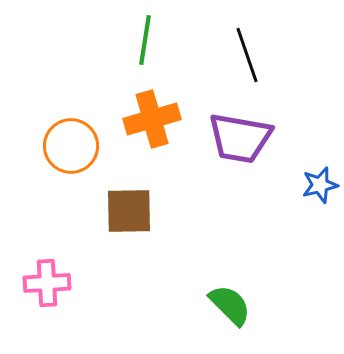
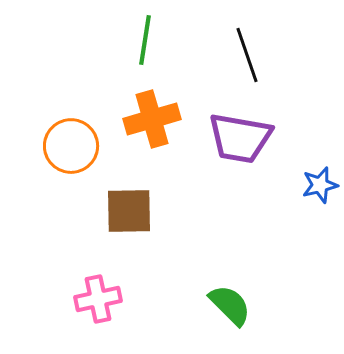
pink cross: moved 51 px right, 16 px down; rotated 9 degrees counterclockwise
